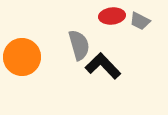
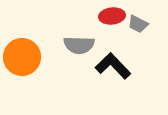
gray trapezoid: moved 2 px left, 3 px down
gray semicircle: rotated 108 degrees clockwise
black L-shape: moved 10 px right
